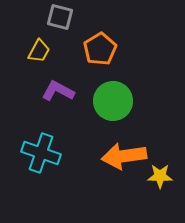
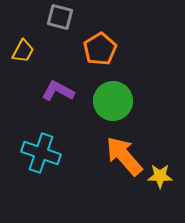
yellow trapezoid: moved 16 px left
orange arrow: rotated 57 degrees clockwise
